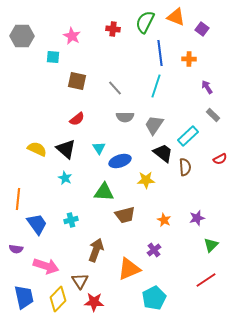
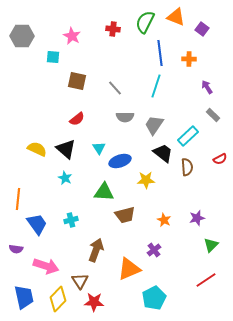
brown semicircle at (185, 167): moved 2 px right
